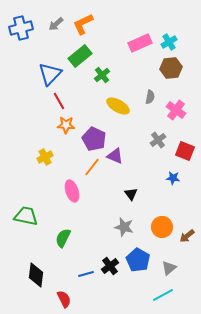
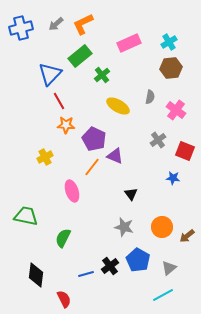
pink rectangle: moved 11 px left
